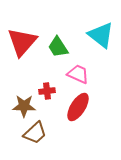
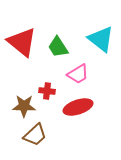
cyan triangle: moved 4 px down
red triangle: rotated 32 degrees counterclockwise
pink trapezoid: rotated 125 degrees clockwise
red cross: rotated 14 degrees clockwise
red ellipse: rotated 40 degrees clockwise
brown trapezoid: moved 2 px down
